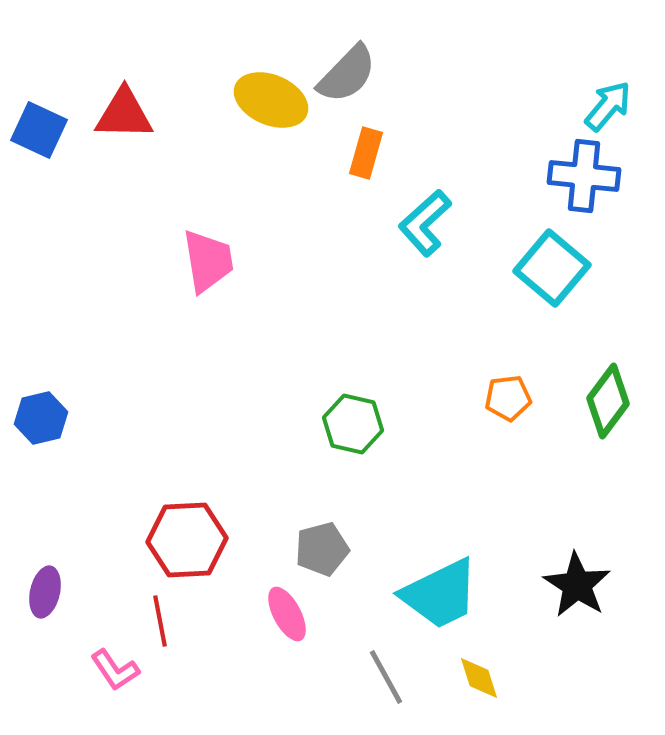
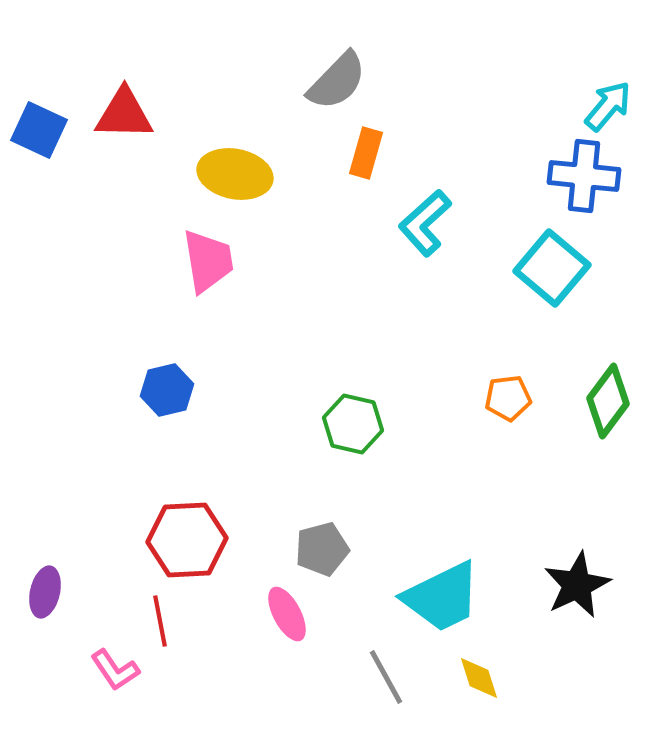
gray semicircle: moved 10 px left, 7 px down
yellow ellipse: moved 36 px left, 74 px down; rotated 12 degrees counterclockwise
blue hexagon: moved 126 px right, 28 px up
black star: rotated 14 degrees clockwise
cyan trapezoid: moved 2 px right, 3 px down
